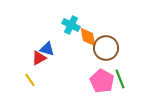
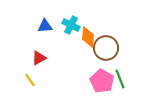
orange diamond: rotated 15 degrees clockwise
blue triangle: moved 2 px left, 23 px up; rotated 21 degrees counterclockwise
